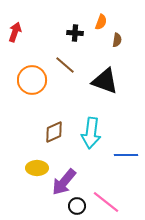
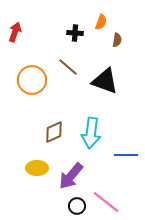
brown line: moved 3 px right, 2 px down
purple arrow: moved 7 px right, 6 px up
